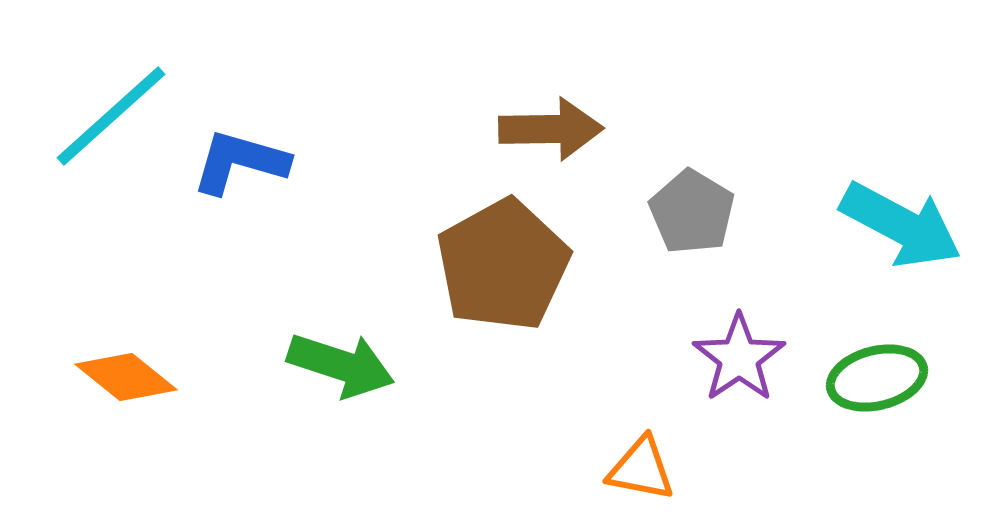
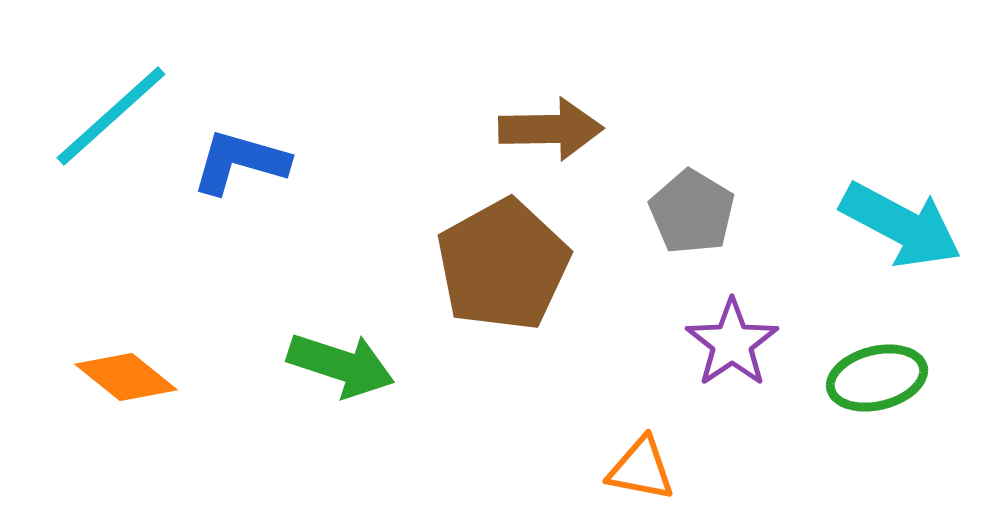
purple star: moved 7 px left, 15 px up
